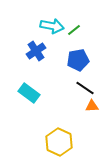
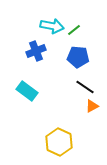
blue cross: rotated 12 degrees clockwise
blue pentagon: moved 3 px up; rotated 15 degrees clockwise
black line: moved 1 px up
cyan rectangle: moved 2 px left, 2 px up
orange triangle: rotated 24 degrees counterclockwise
